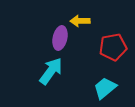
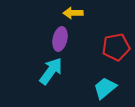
yellow arrow: moved 7 px left, 8 px up
purple ellipse: moved 1 px down
red pentagon: moved 3 px right
